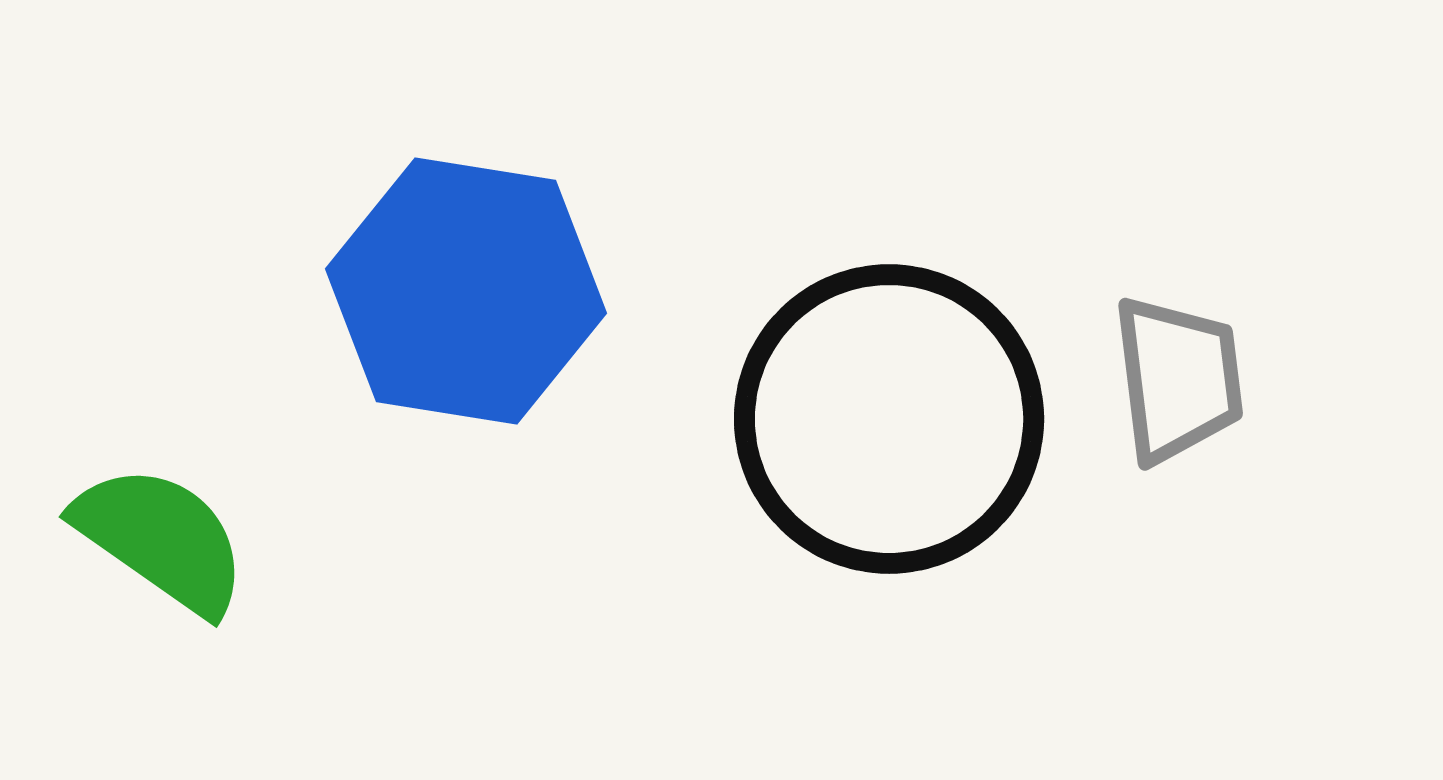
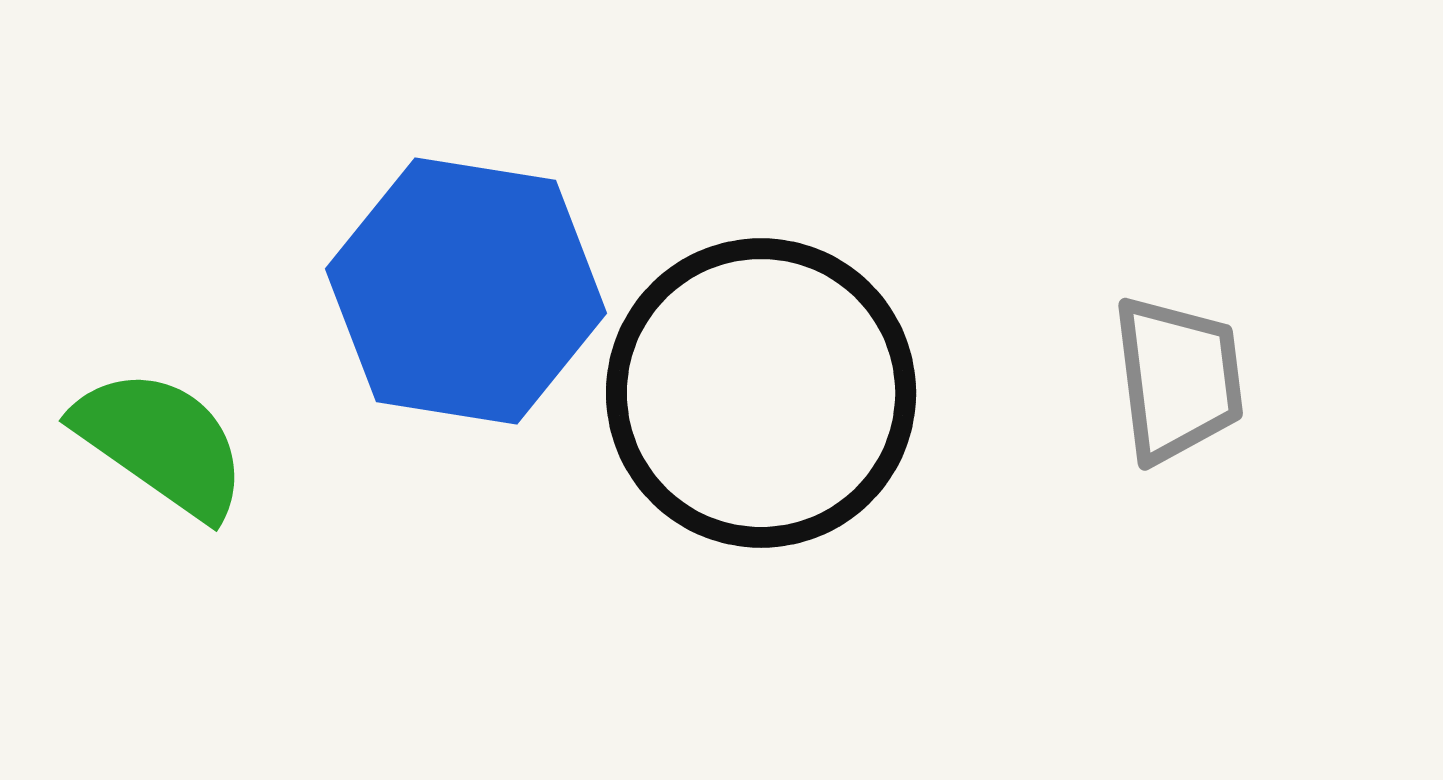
black circle: moved 128 px left, 26 px up
green semicircle: moved 96 px up
